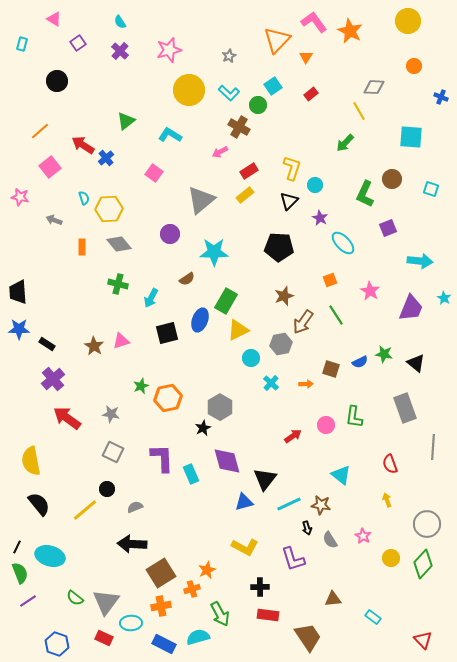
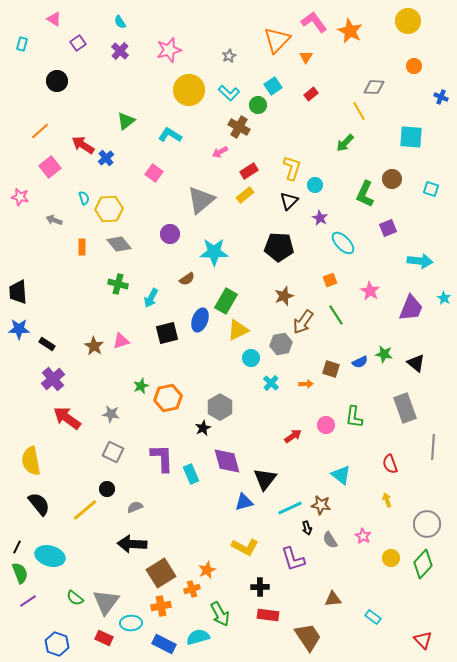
cyan line at (289, 504): moved 1 px right, 4 px down
